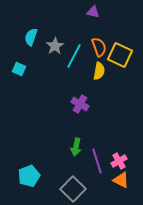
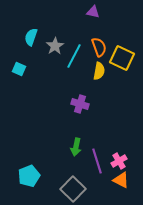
yellow square: moved 2 px right, 3 px down
purple cross: rotated 12 degrees counterclockwise
